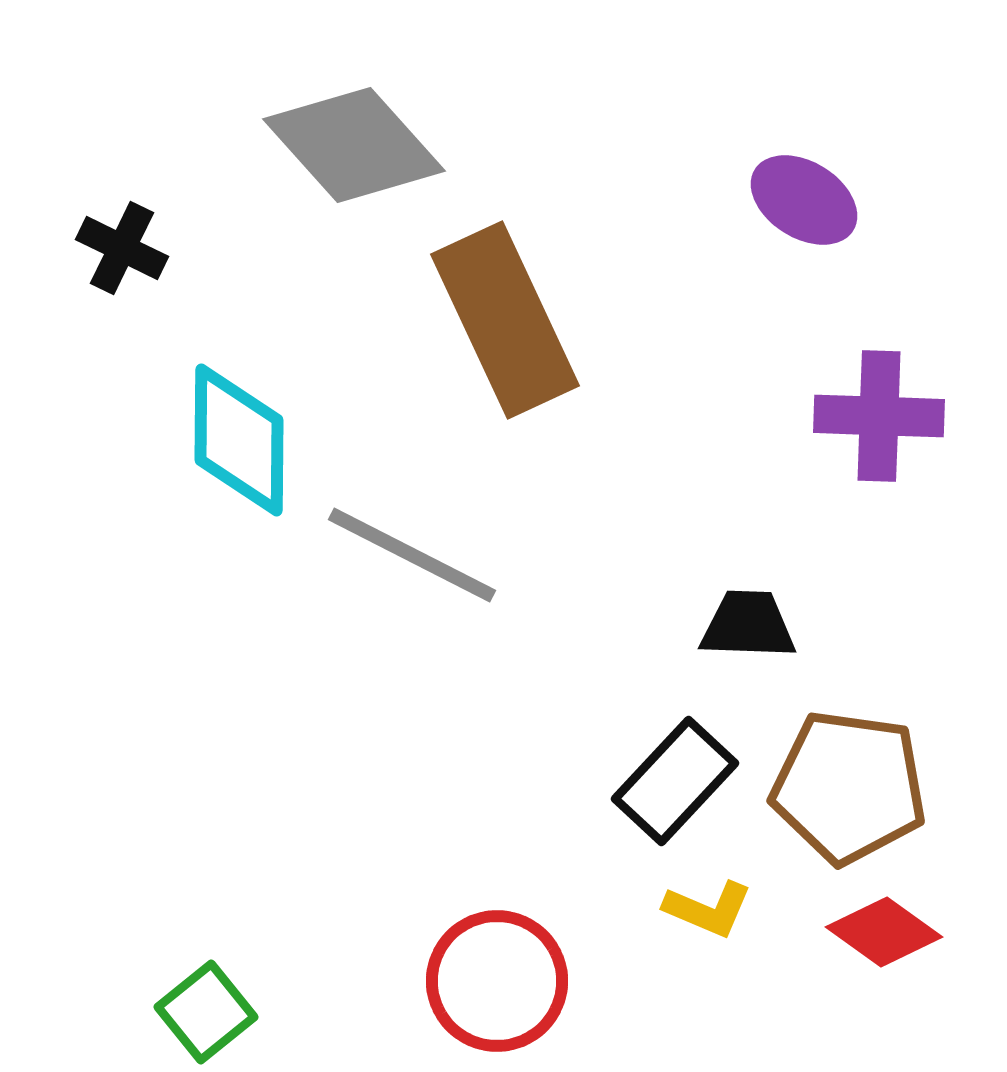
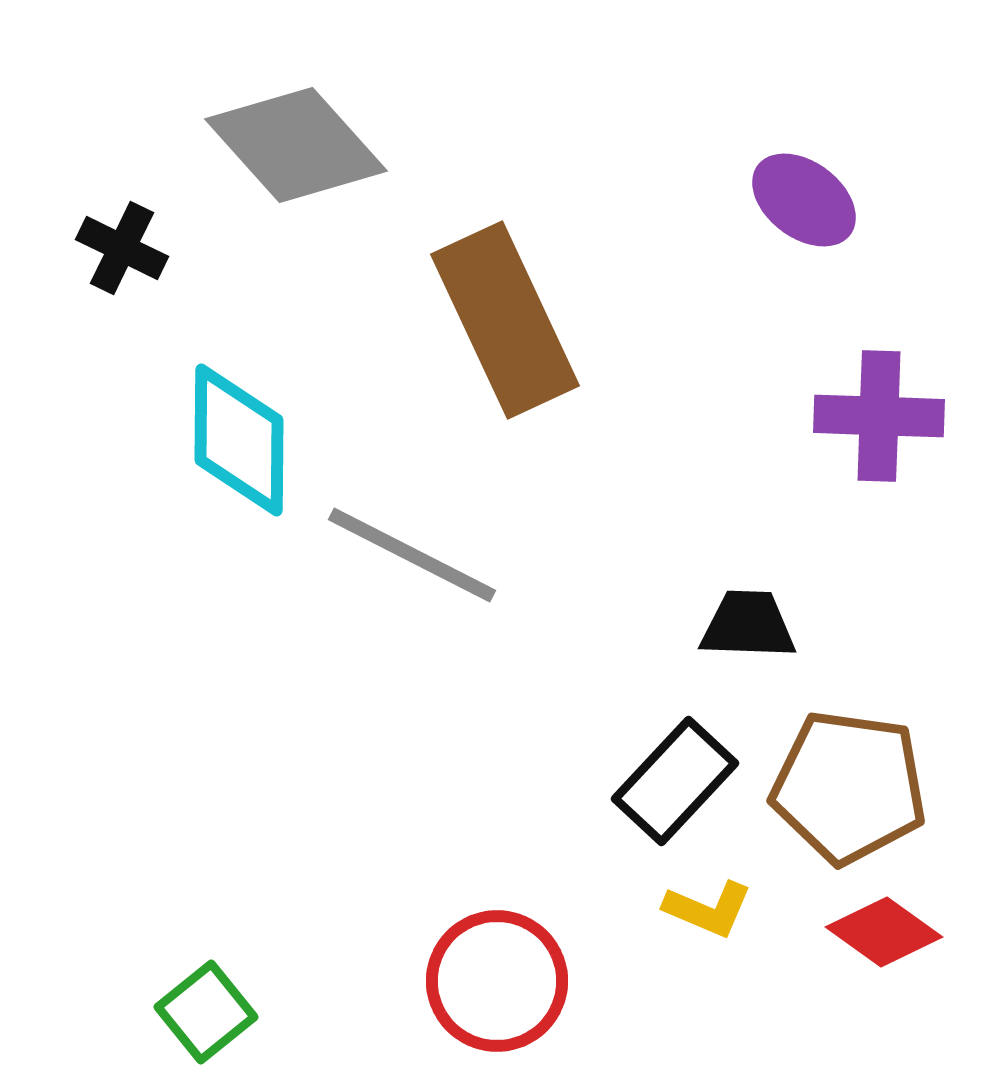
gray diamond: moved 58 px left
purple ellipse: rotated 5 degrees clockwise
